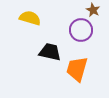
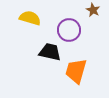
purple circle: moved 12 px left
orange trapezoid: moved 1 px left, 2 px down
